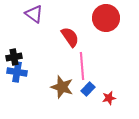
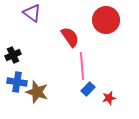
purple triangle: moved 2 px left, 1 px up
red circle: moved 2 px down
black cross: moved 1 px left, 2 px up; rotated 14 degrees counterclockwise
blue cross: moved 10 px down
brown star: moved 25 px left, 5 px down
